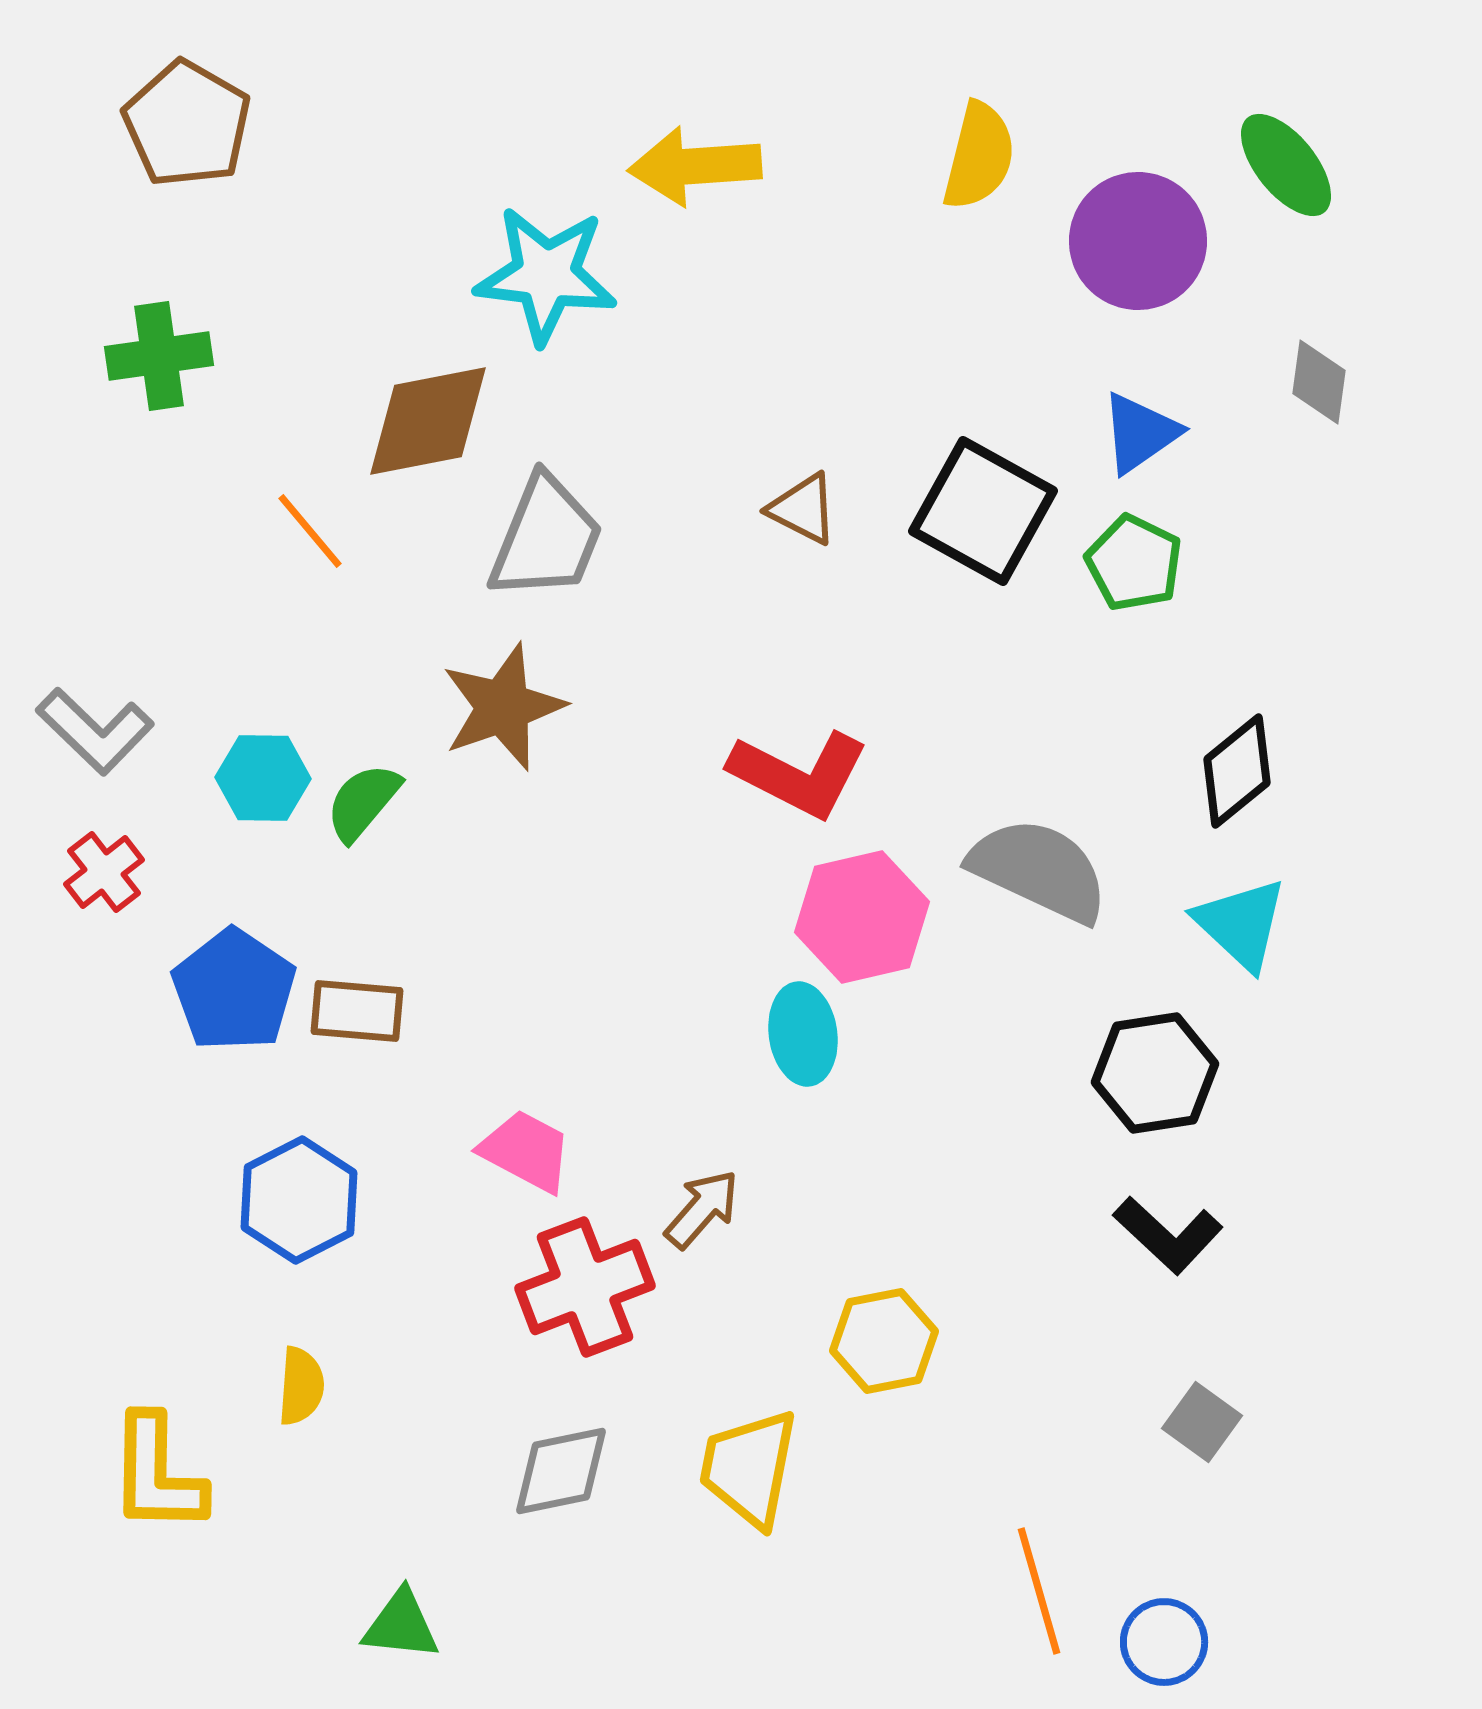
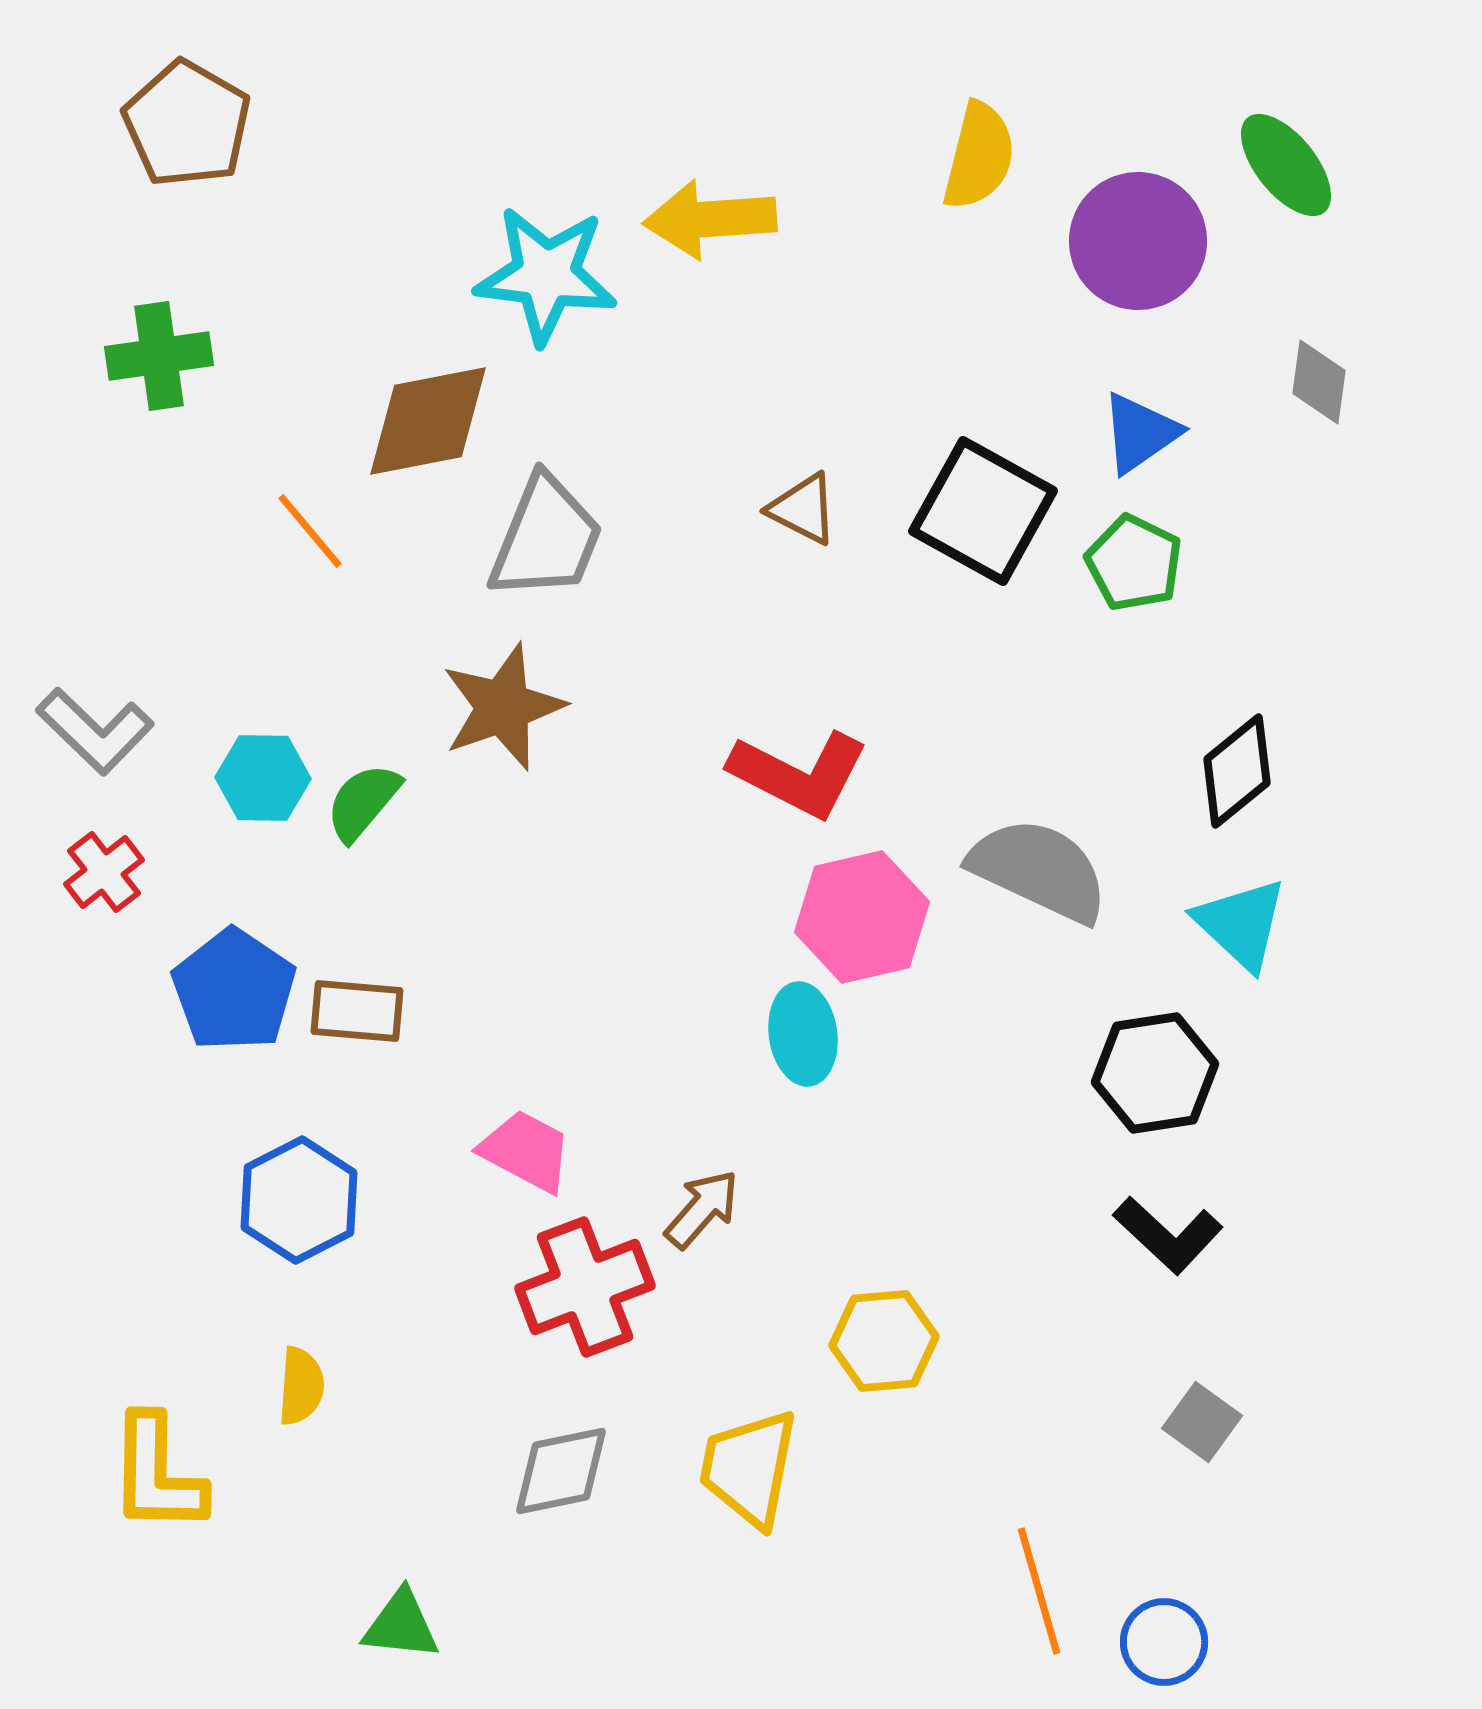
yellow arrow at (695, 166): moved 15 px right, 53 px down
yellow hexagon at (884, 1341): rotated 6 degrees clockwise
